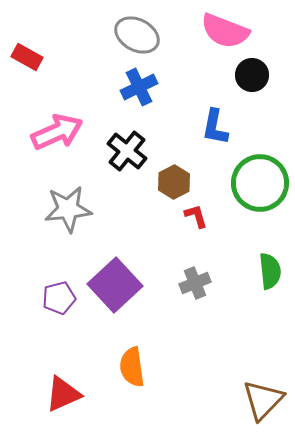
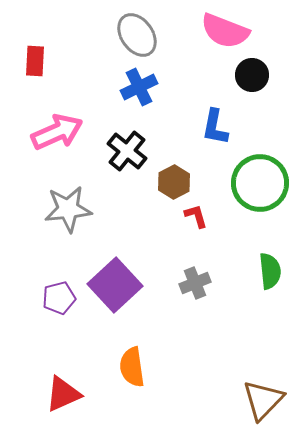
gray ellipse: rotated 27 degrees clockwise
red rectangle: moved 8 px right, 4 px down; rotated 64 degrees clockwise
